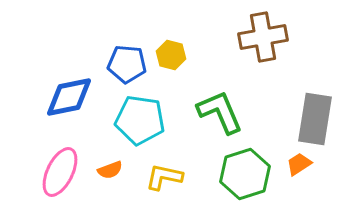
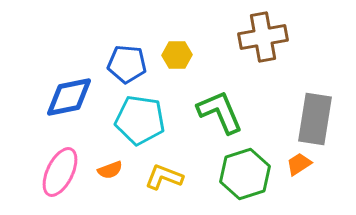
yellow hexagon: moved 6 px right; rotated 16 degrees counterclockwise
yellow L-shape: rotated 9 degrees clockwise
